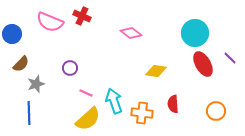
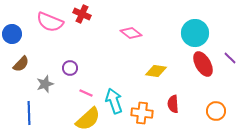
red cross: moved 2 px up
gray star: moved 9 px right
